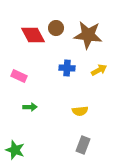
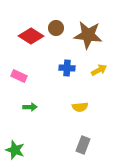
red diamond: moved 2 px left, 1 px down; rotated 30 degrees counterclockwise
yellow semicircle: moved 4 px up
